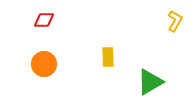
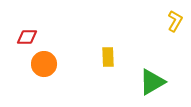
red diamond: moved 17 px left, 17 px down
green triangle: moved 2 px right
